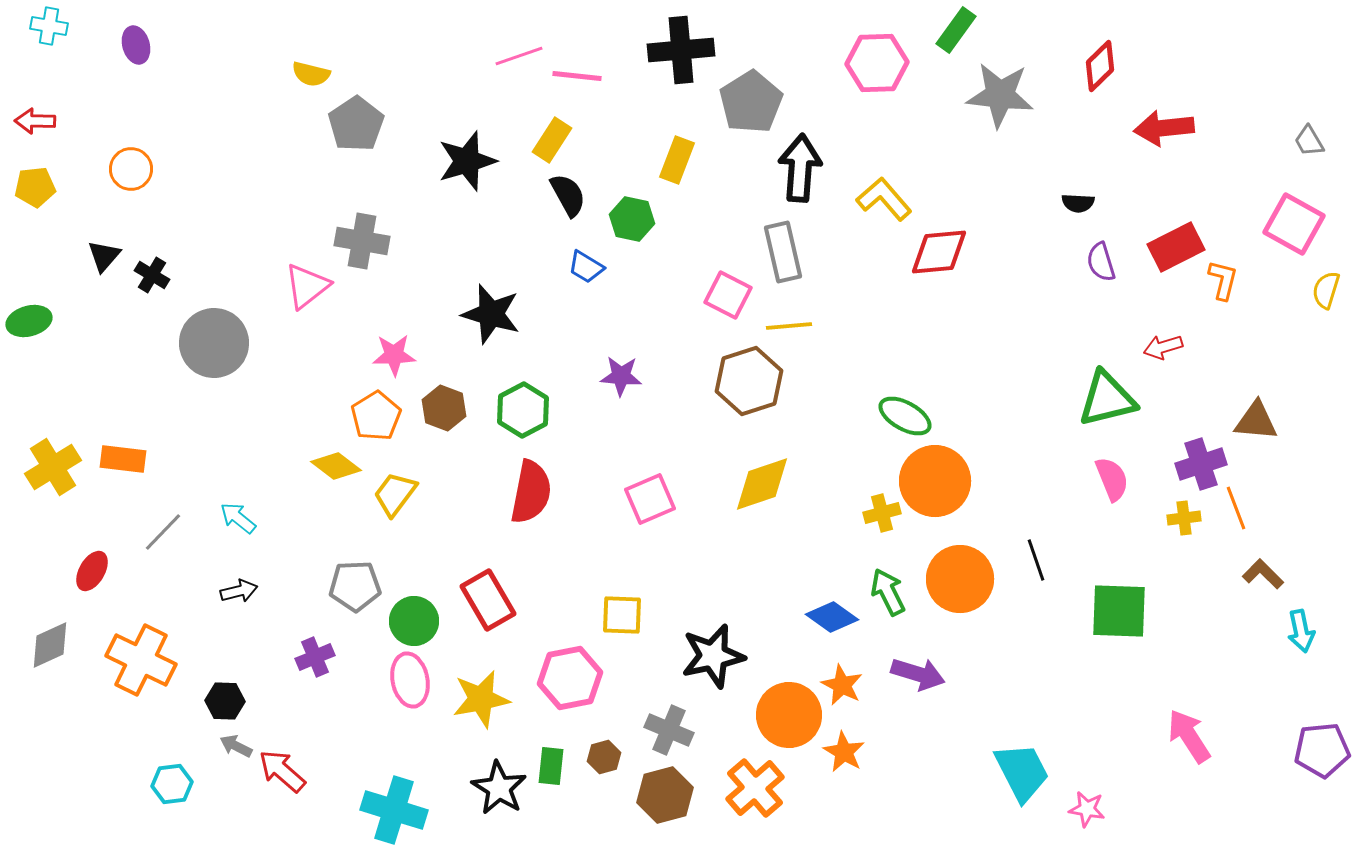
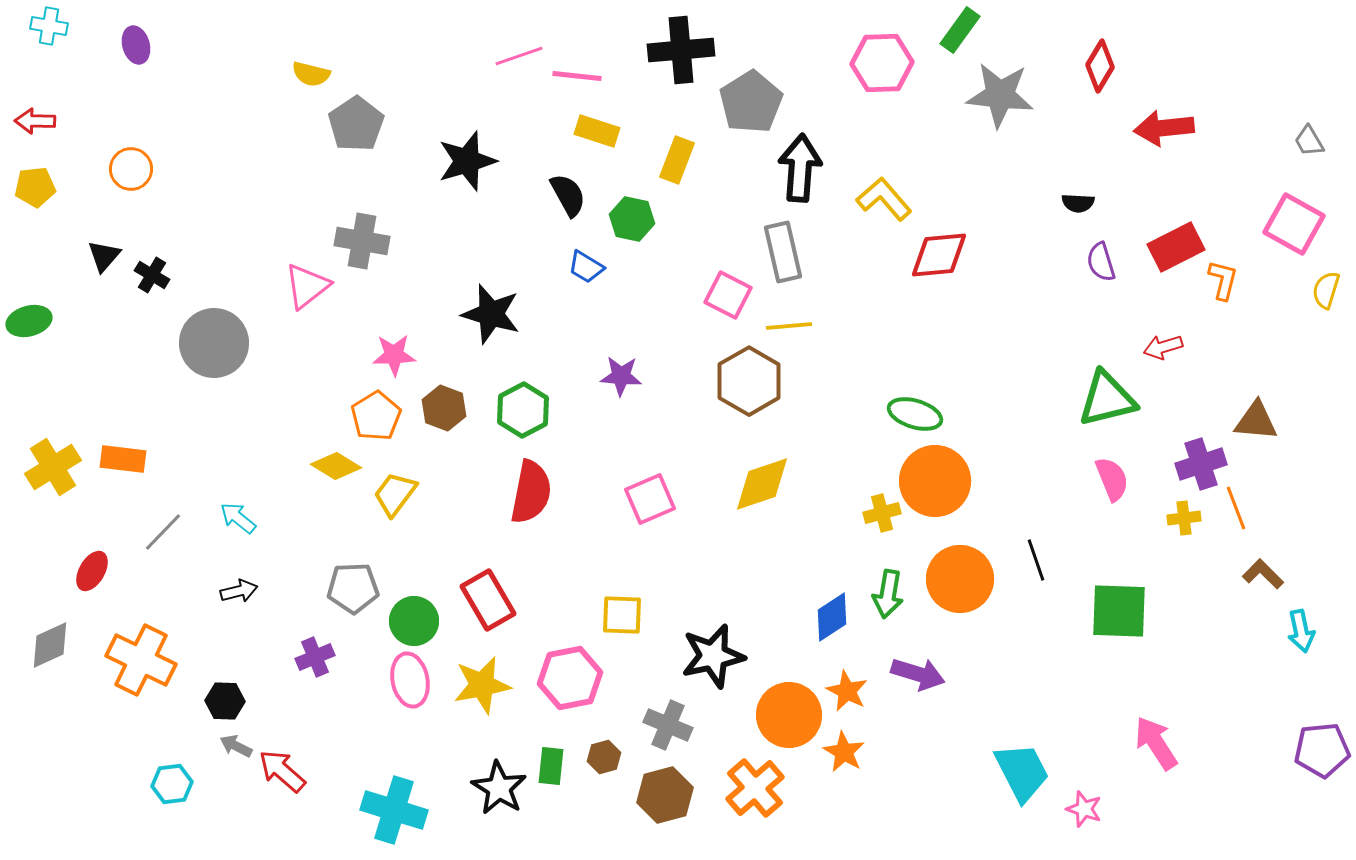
green rectangle at (956, 30): moved 4 px right
pink hexagon at (877, 63): moved 5 px right
red diamond at (1100, 66): rotated 15 degrees counterclockwise
yellow rectangle at (552, 140): moved 45 px right, 9 px up; rotated 75 degrees clockwise
red diamond at (939, 252): moved 3 px down
brown hexagon at (749, 381): rotated 12 degrees counterclockwise
green ellipse at (905, 416): moved 10 px right, 2 px up; rotated 12 degrees counterclockwise
yellow diamond at (336, 466): rotated 6 degrees counterclockwise
gray pentagon at (355, 586): moved 2 px left, 2 px down
green arrow at (888, 592): moved 2 px down; rotated 144 degrees counterclockwise
blue diamond at (832, 617): rotated 69 degrees counterclockwise
orange star at (842, 685): moved 5 px right, 6 px down
yellow star at (481, 699): moved 1 px right, 14 px up
gray cross at (669, 730): moved 1 px left, 5 px up
pink arrow at (1189, 736): moved 33 px left, 7 px down
pink star at (1087, 809): moved 3 px left; rotated 9 degrees clockwise
